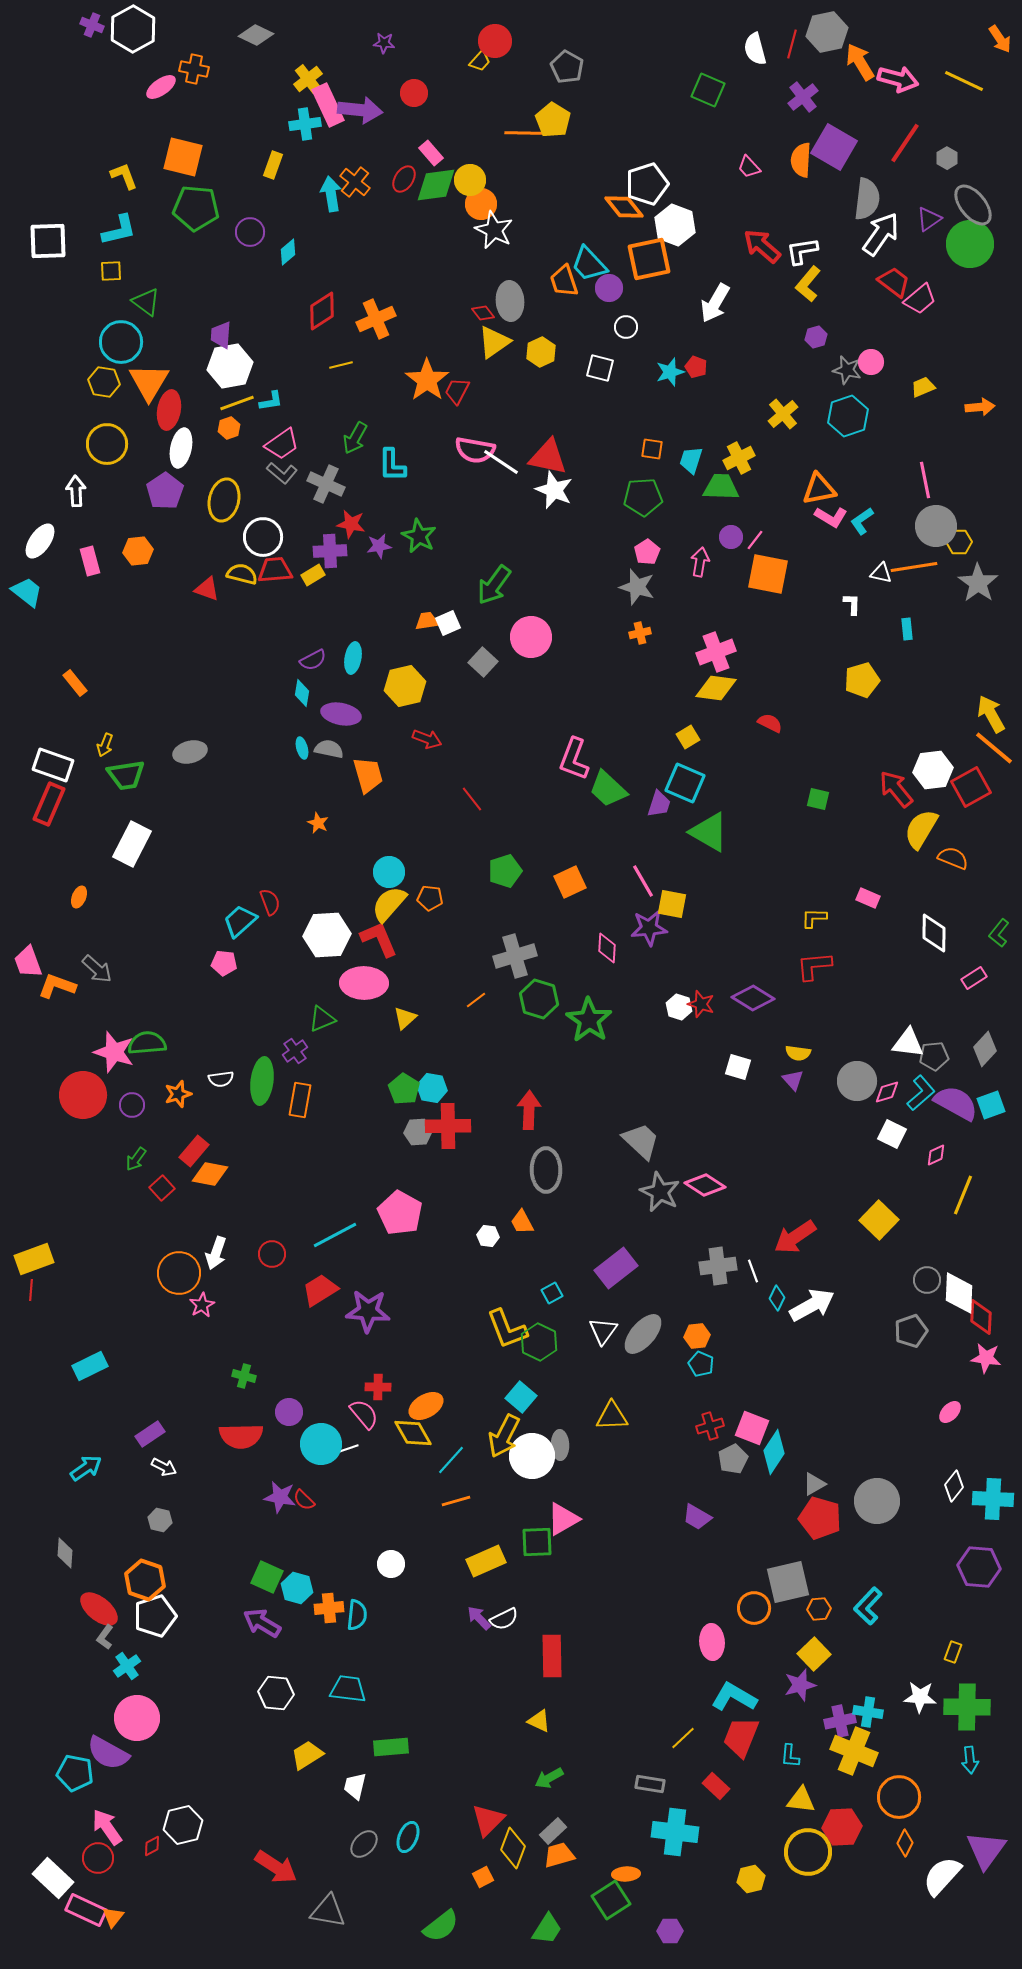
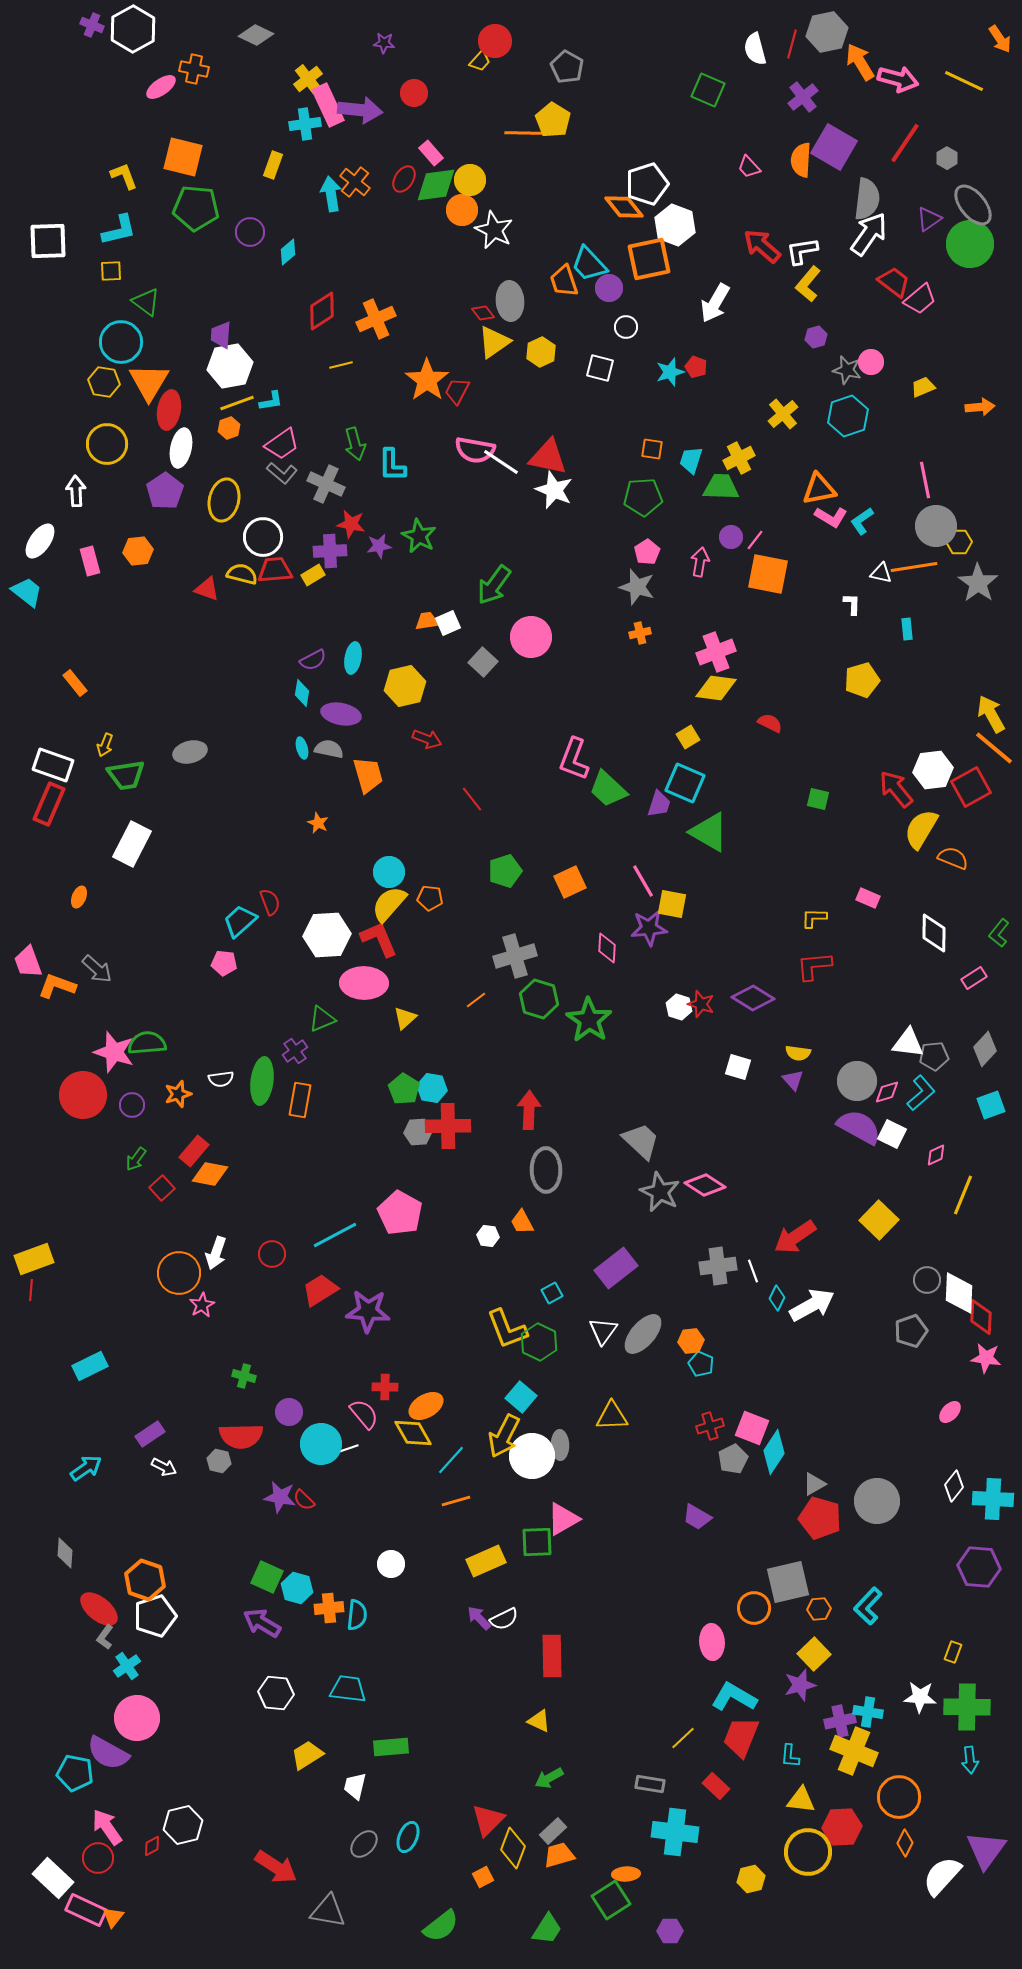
orange circle at (481, 204): moved 19 px left, 6 px down
white arrow at (881, 234): moved 12 px left
green arrow at (355, 438): moved 6 px down; rotated 44 degrees counterclockwise
purple semicircle at (956, 1103): moved 97 px left, 24 px down
orange hexagon at (697, 1336): moved 6 px left, 5 px down
red cross at (378, 1387): moved 7 px right
gray hexagon at (160, 1520): moved 59 px right, 59 px up
